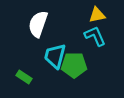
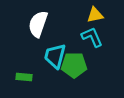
yellow triangle: moved 2 px left
cyan L-shape: moved 3 px left, 1 px down
green rectangle: rotated 28 degrees counterclockwise
